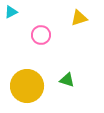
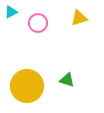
pink circle: moved 3 px left, 12 px up
